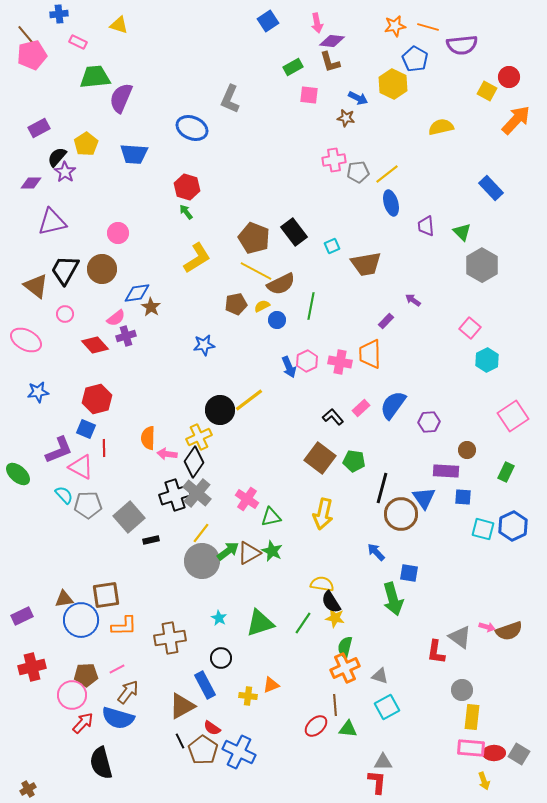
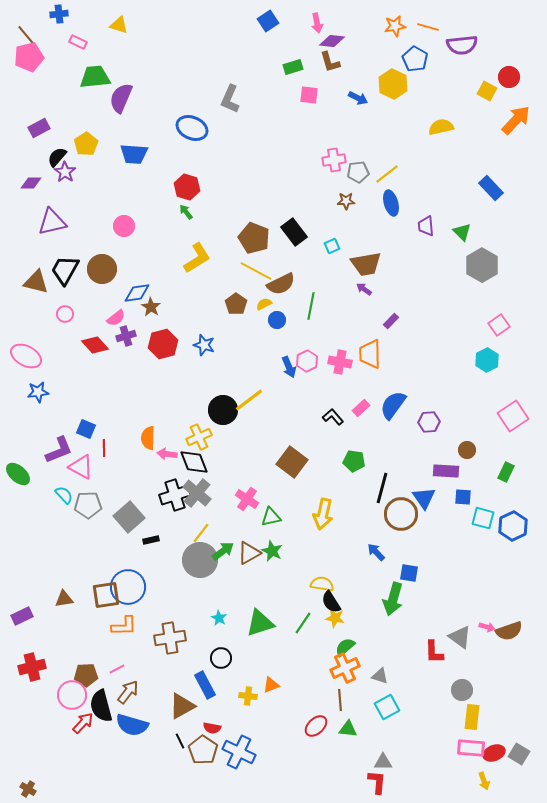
pink pentagon at (32, 55): moved 3 px left, 2 px down
green rectangle at (293, 67): rotated 12 degrees clockwise
brown star at (346, 118): moved 83 px down; rotated 12 degrees counterclockwise
pink circle at (118, 233): moved 6 px right, 7 px up
brown triangle at (36, 286): moved 4 px up; rotated 24 degrees counterclockwise
purple arrow at (413, 300): moved 49 px left, 11 px up
brown pentagon at (236, 304): rotated 25 degrees counterclockwise
yellow semicircle at (262, 306): moved 2 px right, 2 px up
purple rectangle at (386, 321): moved 5 px right
pink square at (470, 328): moved 29 px right, 3 px up; rotated 15 degrees clockwise
pink ellipse at (26, 340): moved 16 px down
blue star at (204, 345): rotated 25 degrees clockwise
red hexagon at (97, 399): moved 66 px right, 55 px up
black circle at (220, 410): moved 3 px right
brown square at (320, 458): moved 28 px left, 4 px down
black diamond at (194, 462): rotated 56 degrees counterclockwise
cyan square at (483, 529): moved 11 px up
green arrow at (228, 551): moved 5 px left
gray circle at (202, 561): moved 2 px left, 1 px up
green arrow at (393, 599): rotated 32 degrees clockwise
blue circle at (81, 620): moved 47 px right, 33 px up
green semicircle at (345, 647): rotated 35 degrees clockwise
red L-shape at (436, 652): moved 2 px left; rotated 10 degrees counterclockwise
brown line at (335, 705): moved 5 px right, 5 px up
blue semicircle at (118, 718): moved 14 px right, 7 px down
red semicircle at (212, 728): rotated 24 degrees counterclockwise
red ellipse at (494, 753): rotated 20 degrees counterclockwise
black semicircle at (101, 763): moved 57 px up
brown cross at (28, 789): rotated 28 degrees counterclockwise
